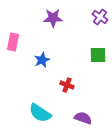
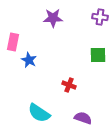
purple cross: rotated 28 degrees counterclockwise
blue star: moved 13 px left; rotated 21 degrees counterclockwise
red cross: moved 2 px right
cyan semicircle: moved 1 px left
